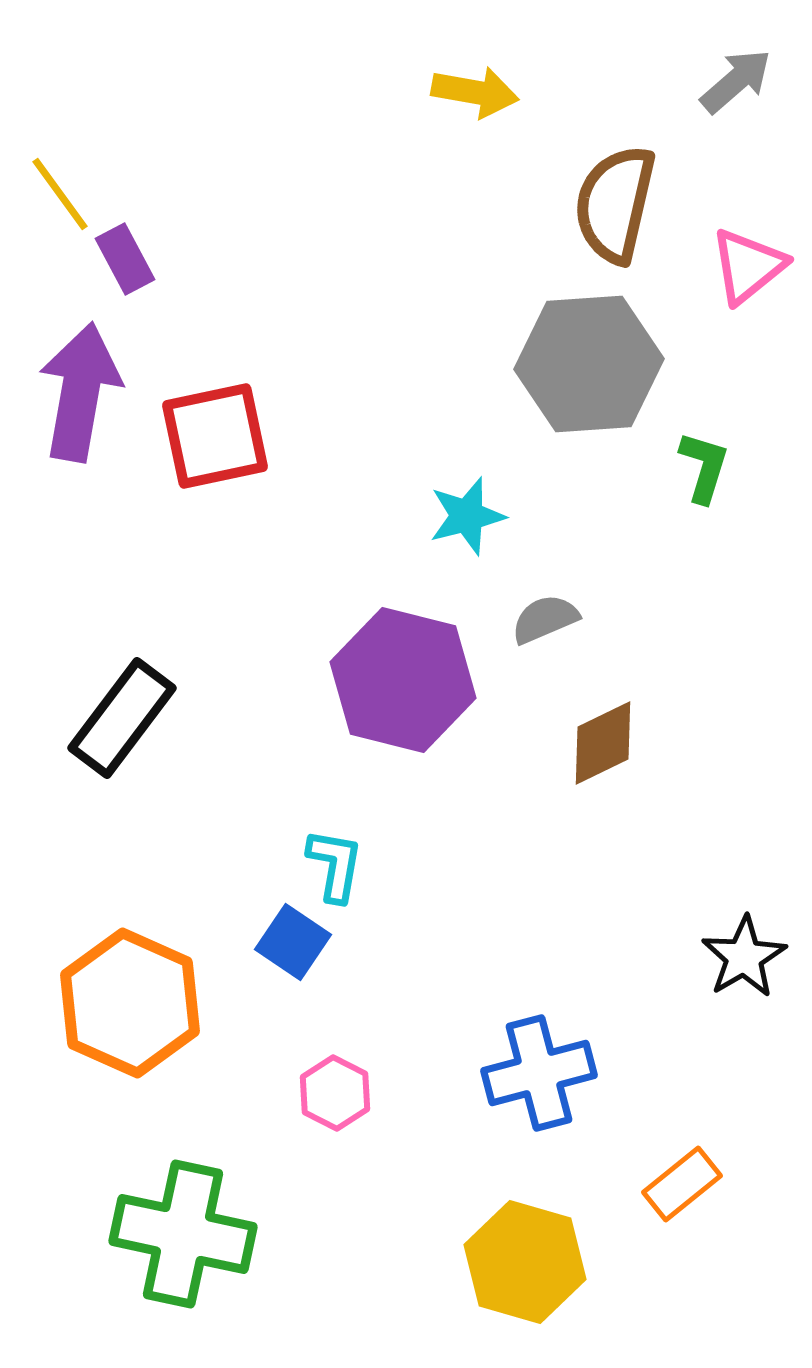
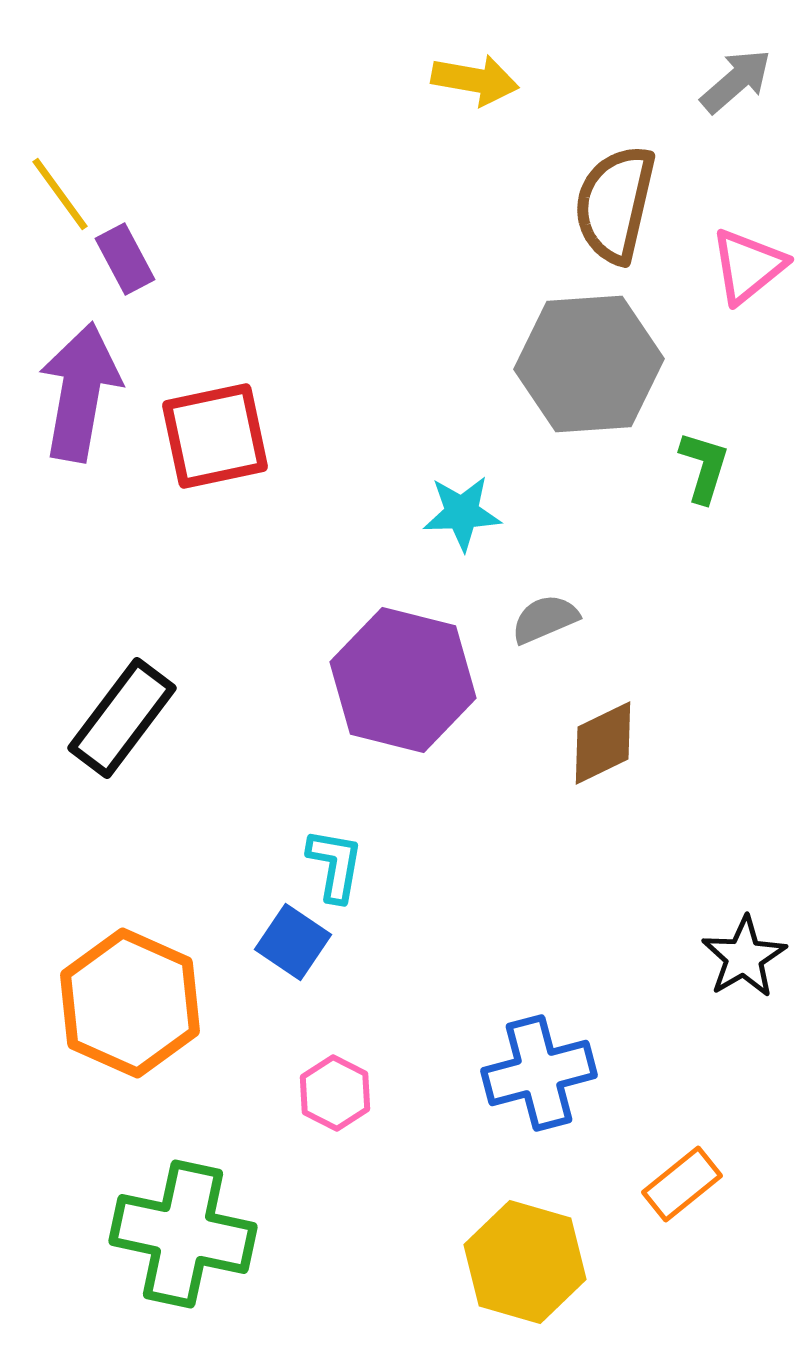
yellow arrow: moved 12 px up
cyan star: moved 5 px left, 3 px up; rotated 12 degrees clockwise
